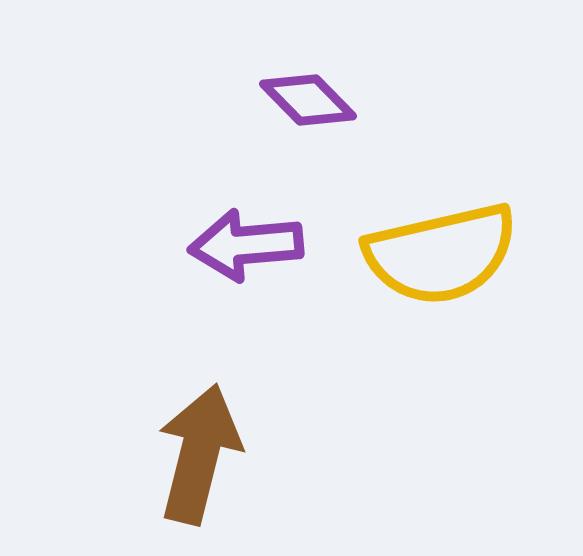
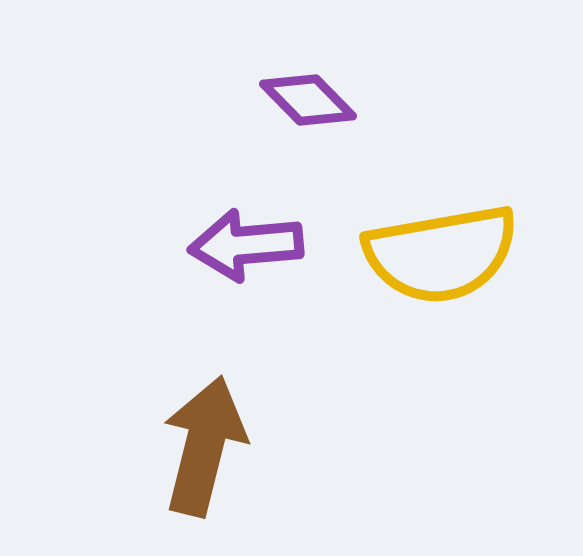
yellow semicircle: rotated 3 degrees clockwise
brown arrow: moved 5 px right, 8 px up
